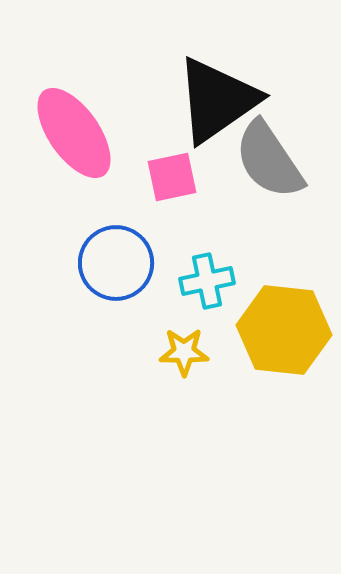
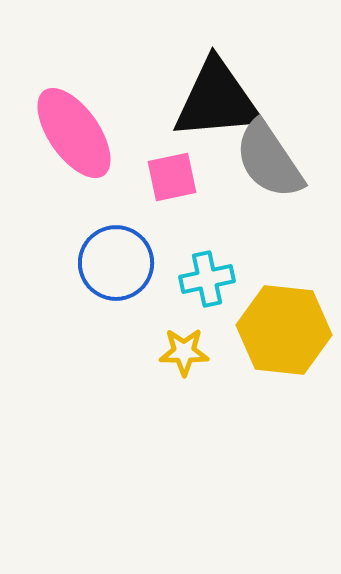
black triangle: rotated 30 degrees clockwise
cyan cross: moved 2 px up
